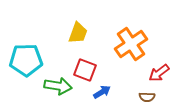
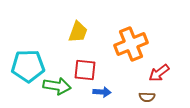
yellow trapezoid: moved 1 px up
orange cross: rotated 12 degrees clockwise
cyan pentagon: moved 2 px right, 6 px down
red square: rotated 15 degrees counterclockwise
green arrow: moved 1 px left
blue arrow: rotated 36 degrees clockwise
